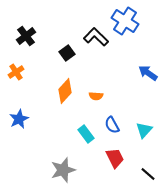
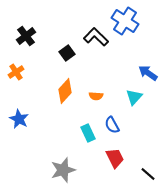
blue star: rotated 18 degrees counterclockwise
cyan triangle: moved 10 px left, 33 px up
cyan rectangle: moved 2 px right, 1 px up; rotated 12 degrees clockwise
